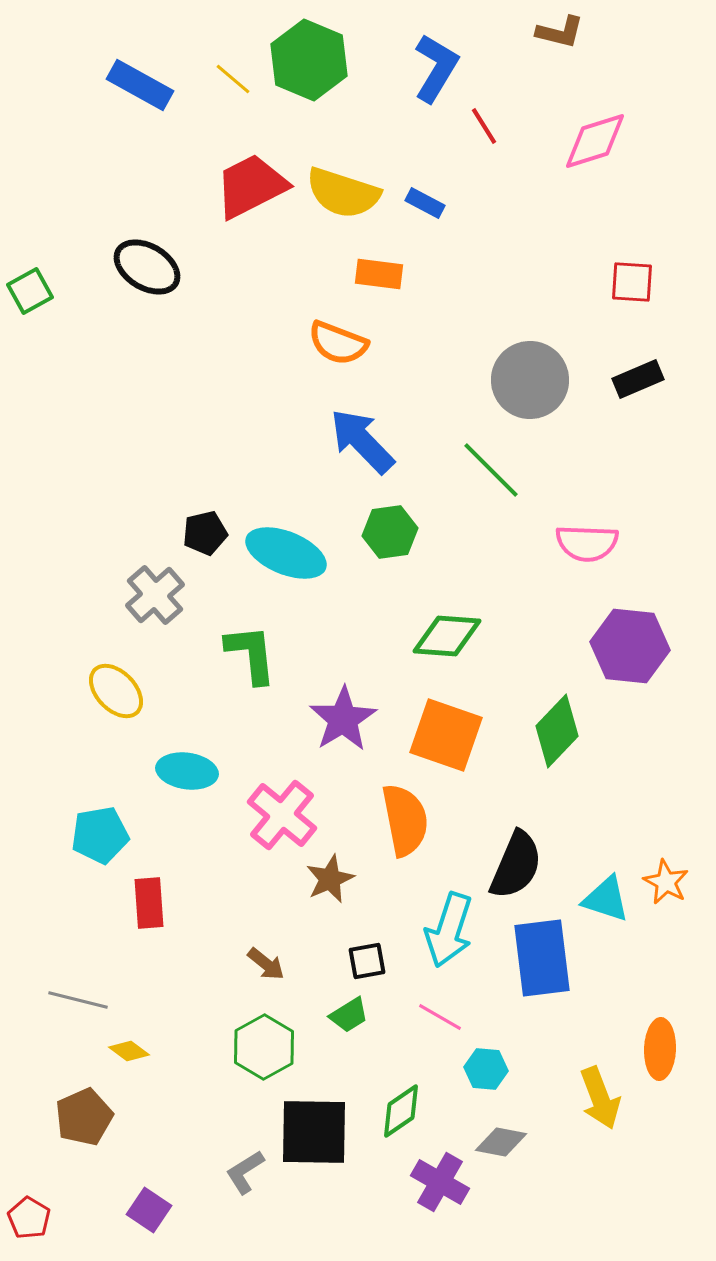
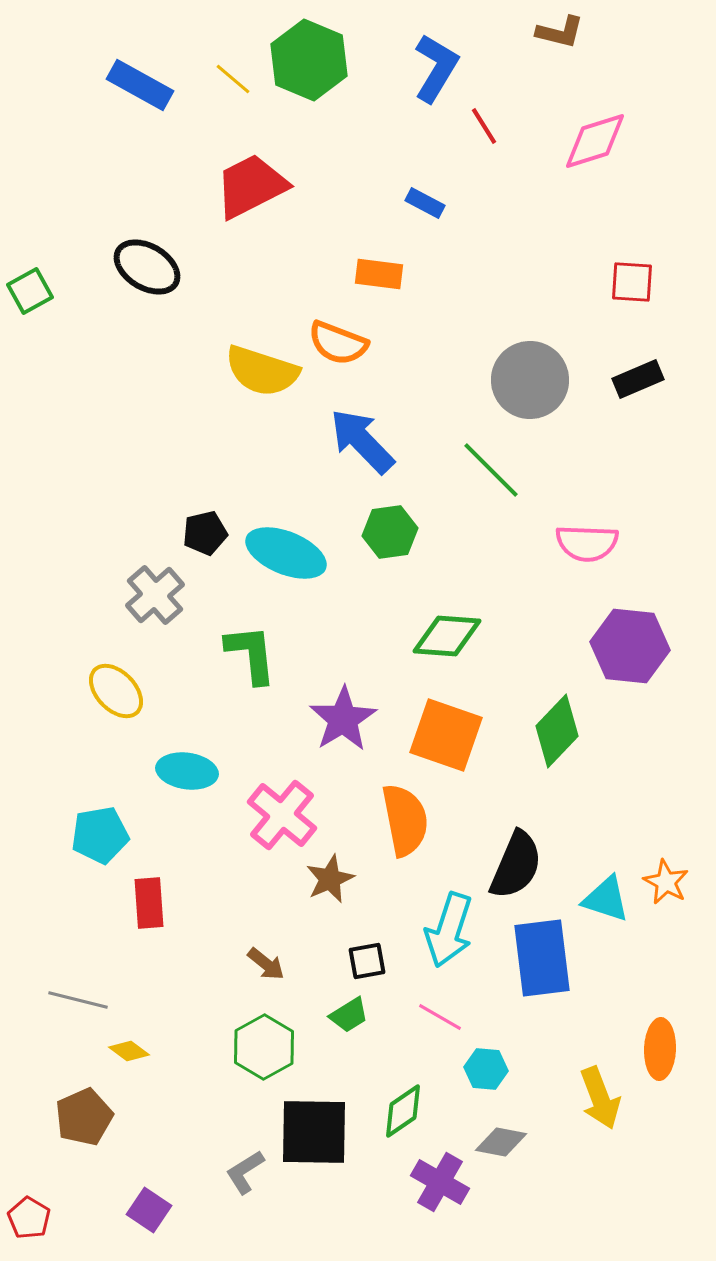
yellow semicircle at (343, 193): moved 81 px left, 178 px down
green diamond at (401, 1111): moved 2 px right
